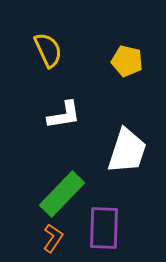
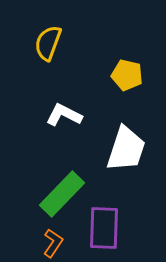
yellow semicircle: moved 7 px up; rotated 135 degrees counterclockwise
yellow pentagon: moved 14 px down
white L-shape: rotated 144 degrees counterclockwise
white trapezoid: moved 1 px left, 2 px up
orange L-shape: moved 5 px down
